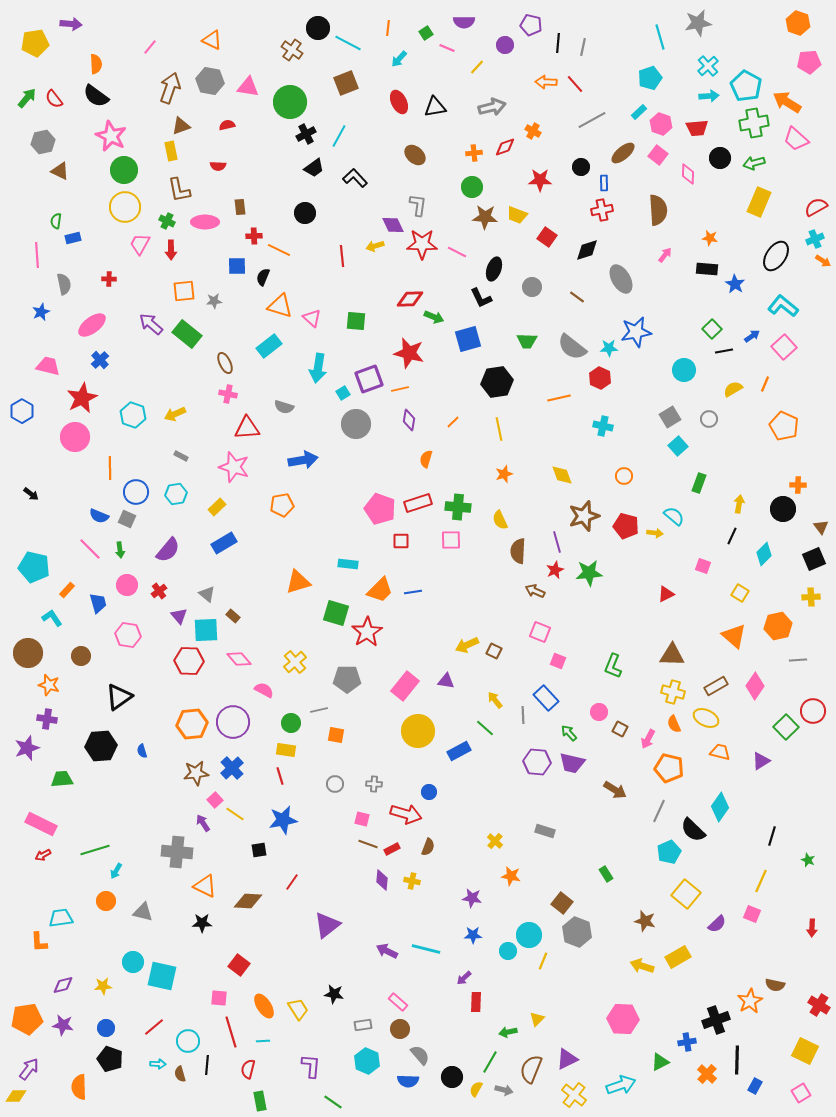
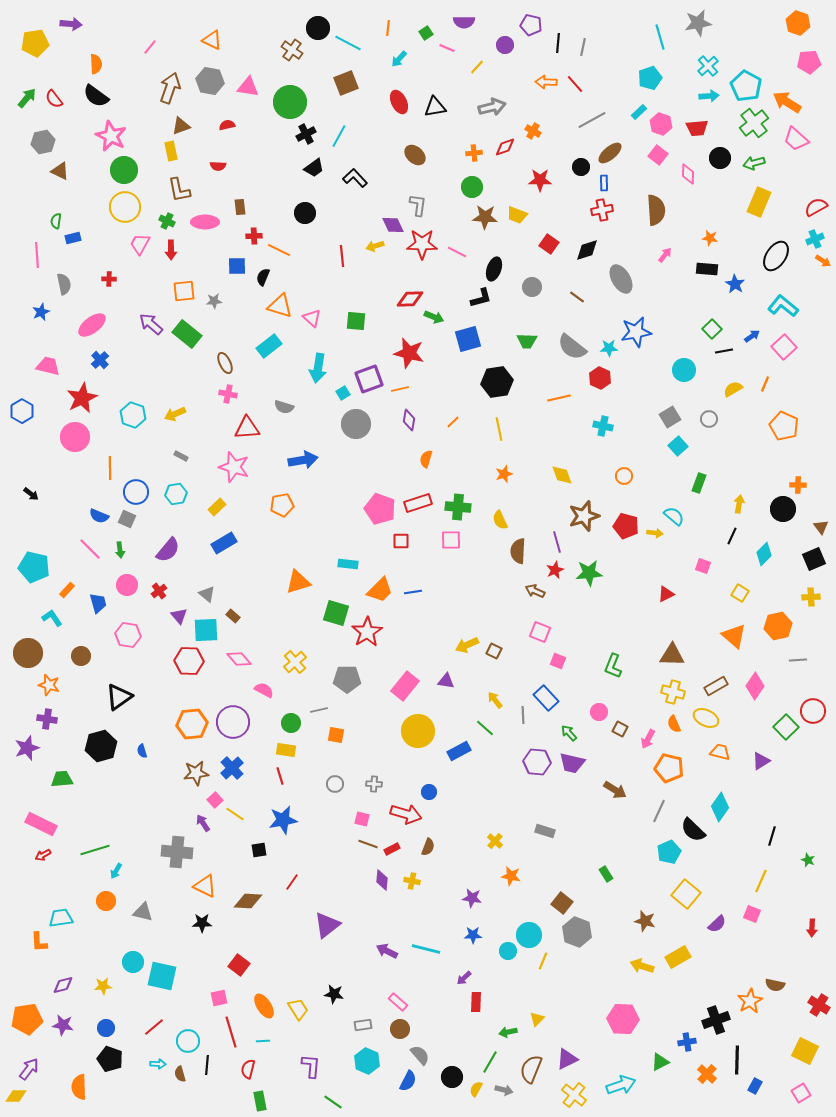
green cross at (754, 123): rotated 28 degrees counterclockwise
brown ellipse at (623, 153): moved 13 px left
brown semicircle at (658, 210): moved 2 px left
red square at (547, 237): moved 2 px right, 7 px down
black L-shape at (481, 298): rotated 80 degrees counterclockwise
black hexagon at (101, 746): rotated 12 degrees counterclockwise
pink square at (219, 998): rotated 18 degrees counterclockwise
blue semicircle at (408, 1081): rotated 65 degrees counterclockwise
